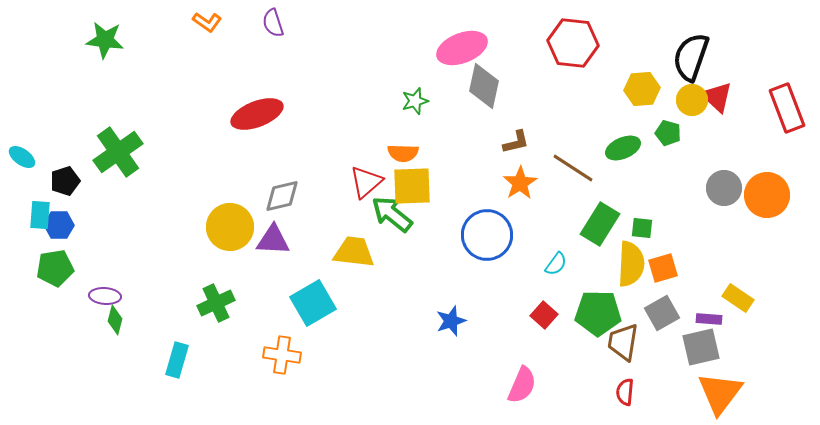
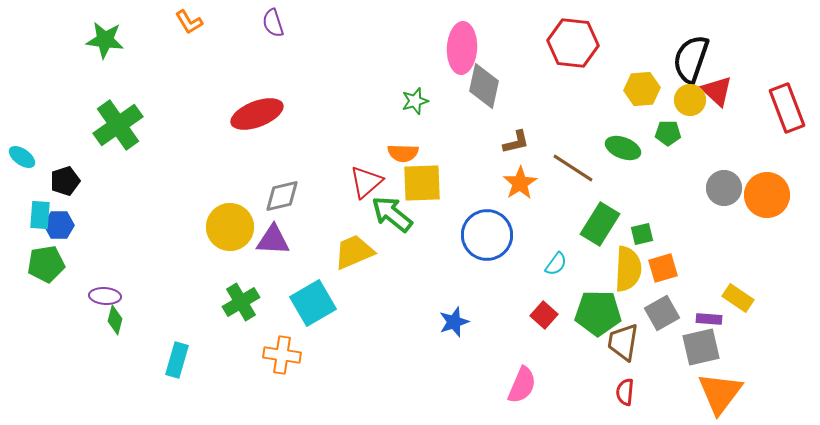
orange L-shape at (207, 22): moved 18 px left; rotated 24 degrees clockwise
pink ellipse at (462, 48): rotated 66 degrees counterclockwise
black semicircle at (691, 57): moved 2 px down
red triangle at (717, 97): moved 6 px up
yellow circle at (692, 100): moved 2 px left
green pentagon at (668, 133): rotated 15 degrees counterclockwise
green ellipse at (623, 148): rotated 44 degrees clockwise
green cross at (118, 152): moved 27 px up
yellow square at (412, 186): moved 10 px right, 3 px up
green square at (642, 228): moved 6 px down; rotated 20 degrees counterclockwise
yellow trapezoid at (354, 252): rotated 30 degrees counterclockwise
yellow semicircle at (631, 264): moved 3 px left, 5 px down
green pentagon at (55, 268): moved 9 px left, 4 px up
green cross at (216, 303): moved 25 px right, 1 px up; rotated 6 degrees counterclockwise
blue star at (451, 321): moved 3 px right, 1 px down
